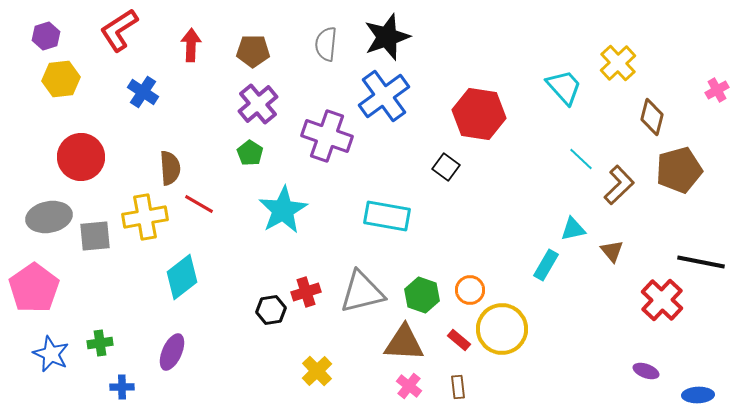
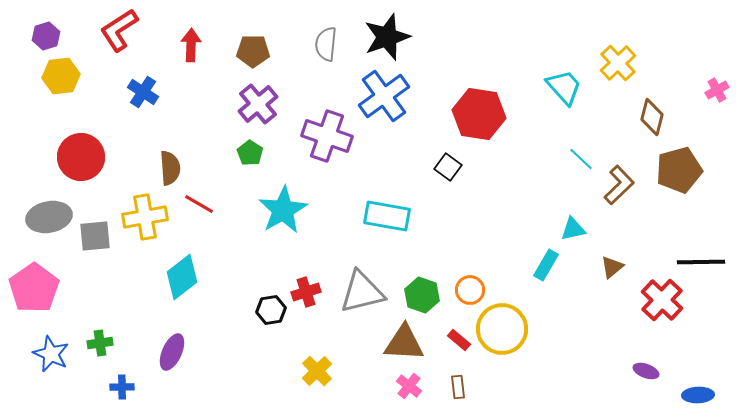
yellow hexagon at (61, 79): moved 3 px up
black square at (446, 167): moved 2 px right
brown triangle at (612, 251): moved 16 px down; rotated 30 degrees clockwise
black line at (701, 262): rotated 12 degrees counterclockwise
